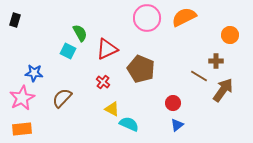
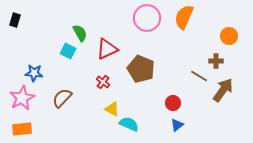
orange semicircle: rotated 40 degrees counterclockwise
orange circle: moved 1 px left, 1 px down
